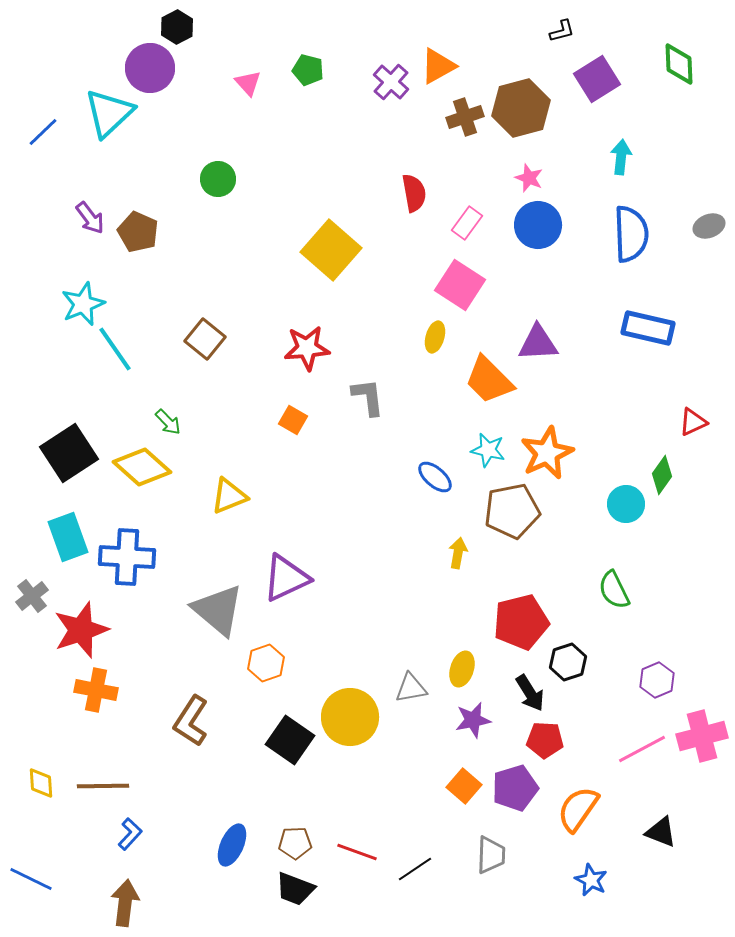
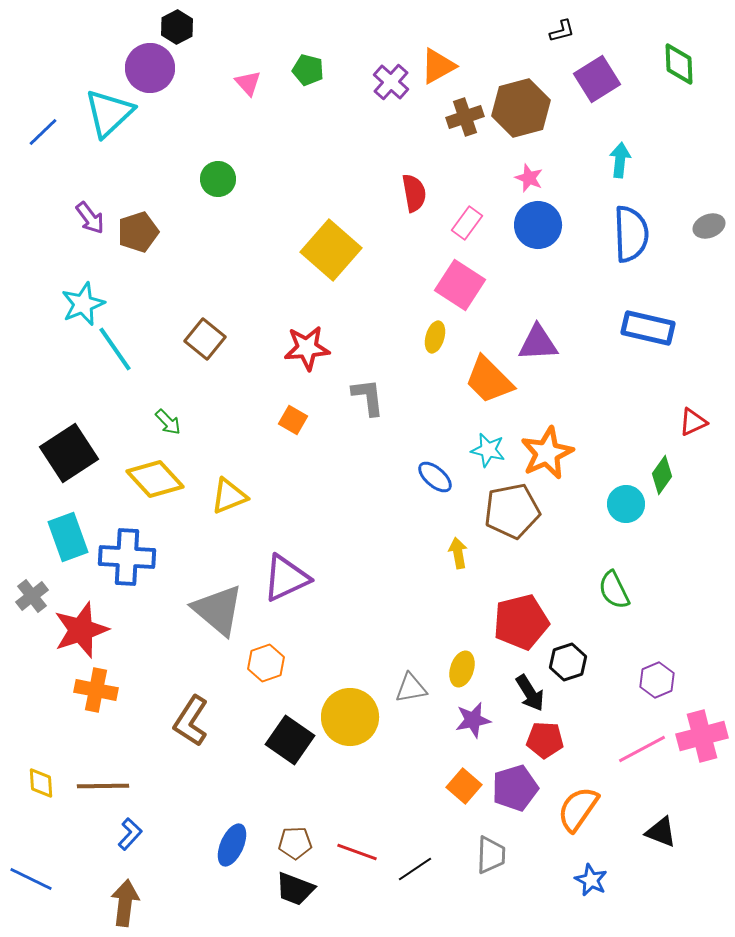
cyan arrow at (621, 157): moved 1 px left, 3 px down
brown pentagon at (138, 232): rotated 30 degrees clockwise
yellow diamond at (142, 467): moved 13 px right, 12 px down; rotated 6 degrees clockwise
yellow arrow at (458, 553): rotated 20 degrees counterclockwise
